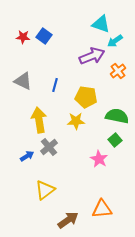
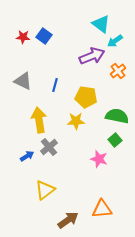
cyan triangle: rotated 18 degrees clockwise
pink star: rotated 12 degrees counterclockwise
